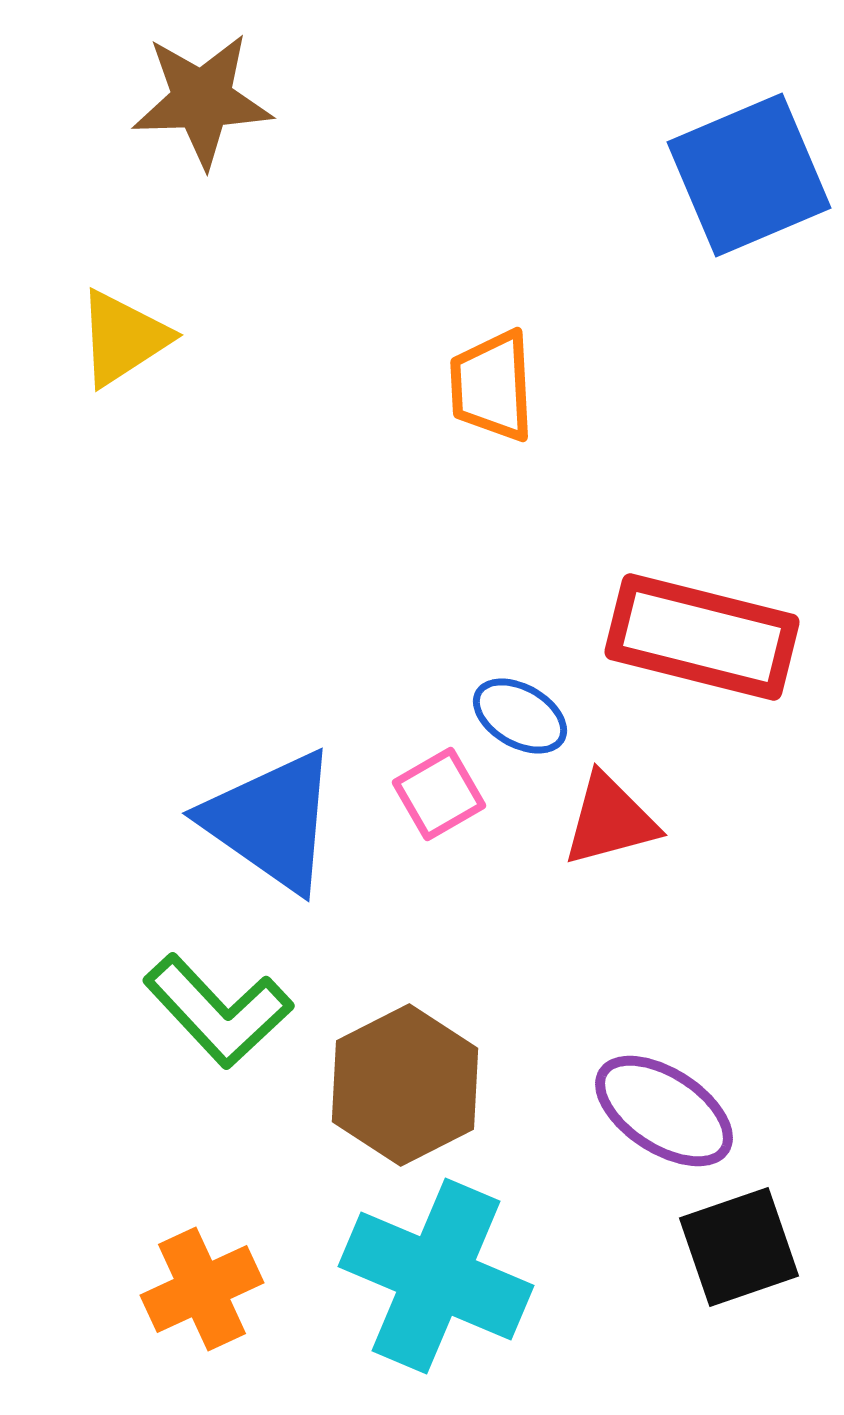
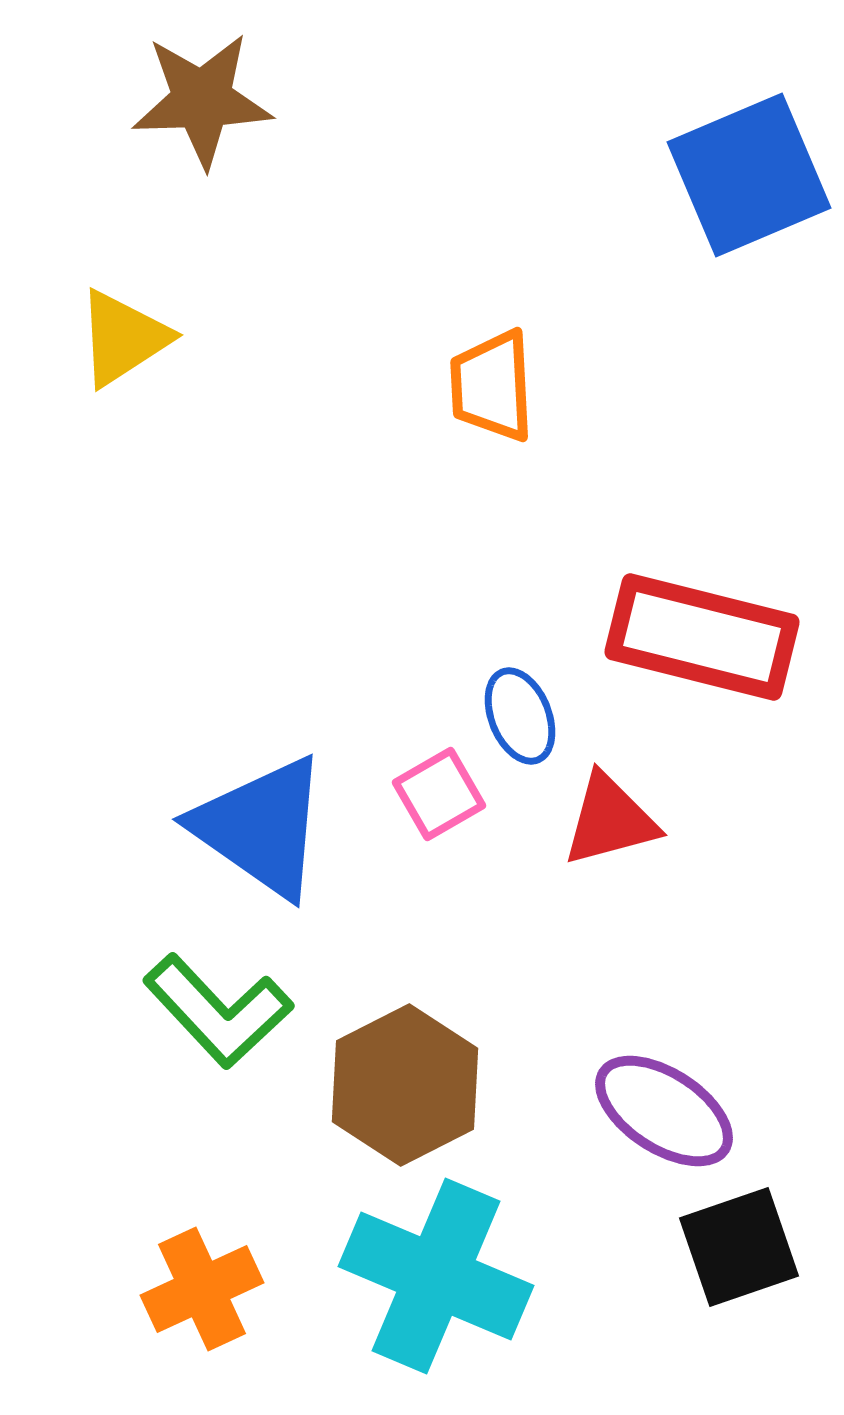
blue ellipse: rotated 38 degrees clockwise
blue triangle: moved 10 px left, 6 px down
